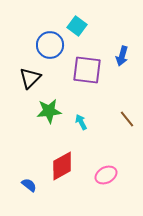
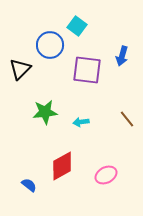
black triangle: moved 10 px left, 9 px up
green star: moved 4 px left, 1 px down
cyan arrow: rotated 70 degrees counterclockwise
